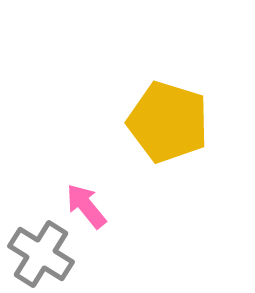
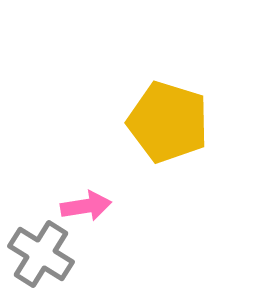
pink arrow: rotated 120 degrees clockwise
